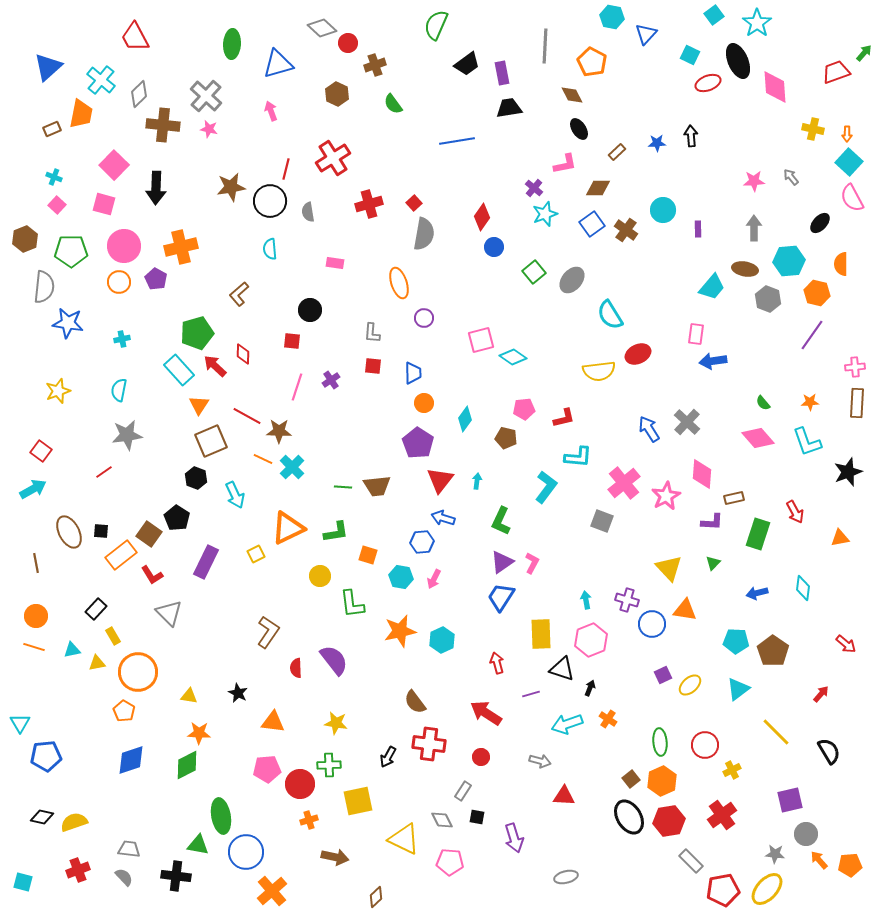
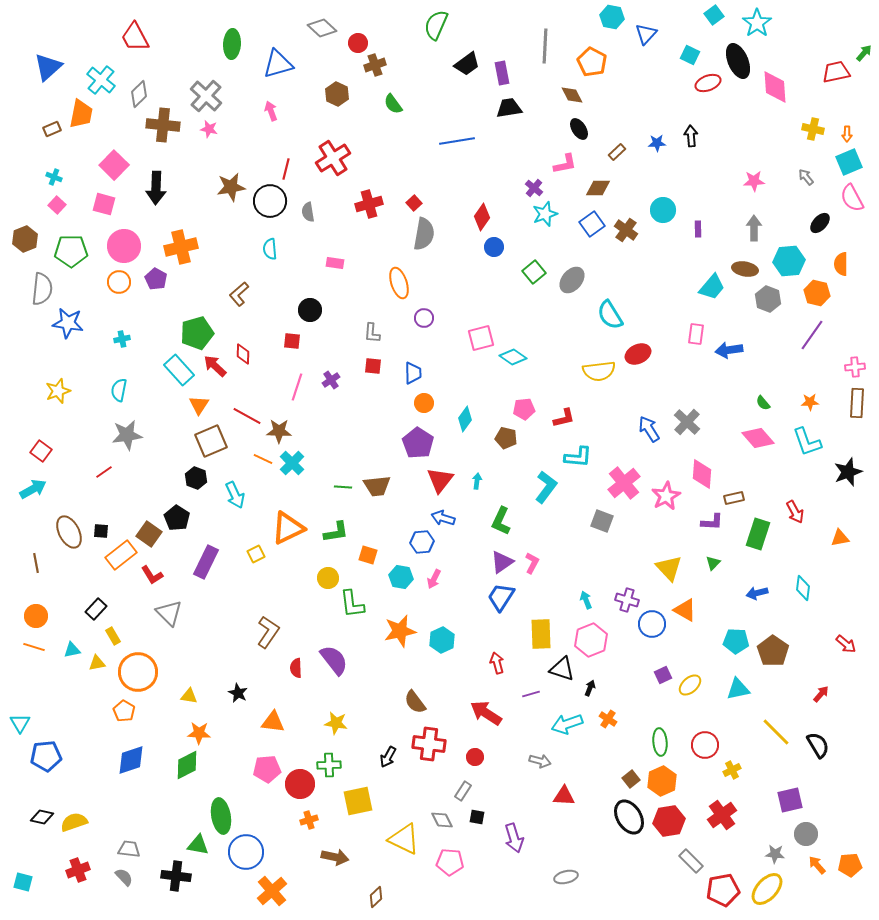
red circle at (348, 43): moved 10 px right
red trapezoid at (836, 72): rotated 8 degrees clockwise
cyan square at (849, 162): rotated 24 degrees clockwise
gray arrow at (791, 177): moved 15 px right
gray semicircle at (44, 287): moved 2 px left, 2 px down
pink square at (481, 340): moved 2 px up
blue arrow at (713, 361): moved 16 px right, 11 px up
cyan cross at (292, 467): moved 4 px up
yellow circle at (320, 576): moved 8 px right, 2 px down
cyan arrow at (586, 600): rotated 12 degrees counterclockwise
orange triangle at (685, 610): rotated 20 degrees clockwise
cyan triangle at (738, 689): rotated 25 degrees clockwise
black semicircle at (829, 751): moved 11 px left, 6 px up
red circle at (481, 757): moved 6 px left
orange arrow at (819, 860): moved 2 px left, 5 px down
